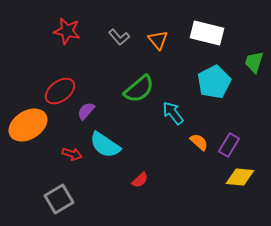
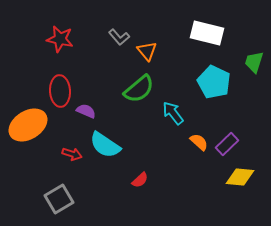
red star: moved 7 px left, 8 px down
orange triangle: moved 11 px left, 11 px down
cyan pentagon: rotated 20 degrees counterclockwise
red ellipse: rotated 56 degrees counterclockwise
purple semicircle: rotated 72 degrees clockwise
purple rectangle: moved 2 px left, 1 px up; rotated 15 degrees clockwise
